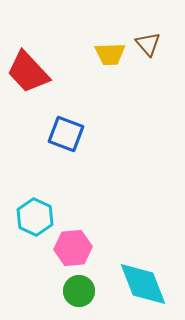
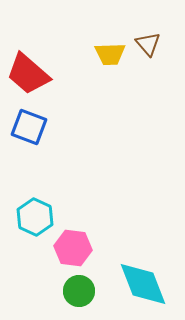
red trapezoid: moved 2 px down; rotated 6 degrees counterclockwise
blue square: moved 37 px left, 7 px up
pink hexagon: rotated 12 degrees clockwise
